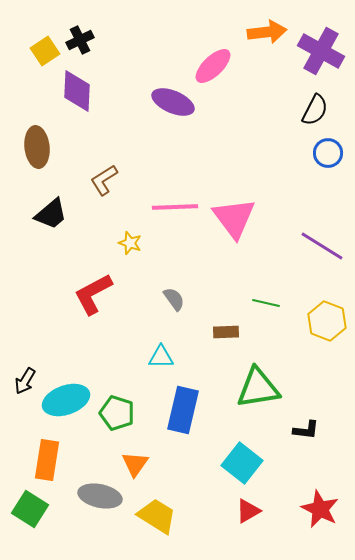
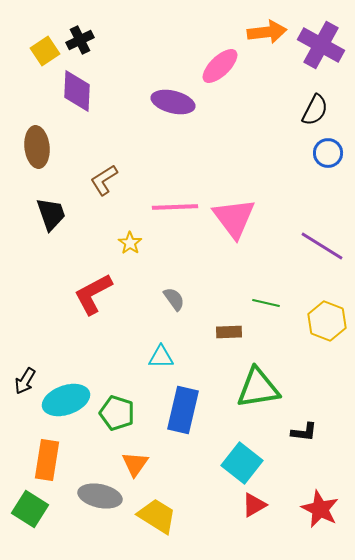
purple cross: moved 6 px up
pink ellipse: moved 7 px right
purple ellipse: rotated 9 degrees counterclockwise
black trapezoid: rotated 69 degrees counterclockwise
yellow star: rotated 15 degrees clockwise
brown rectangle: moved 3 px right
black L-shape: moved 2 px left, 2 px down
red triangle: moved 6 px right, 6 px up
